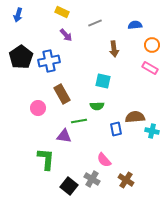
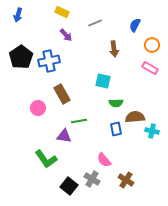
blue semicircle: rotated 56 degrees counterclockwise
green semicircle: moved 19 px right, 3 px up
green L-shape: rotated 140 degrees clockwise
